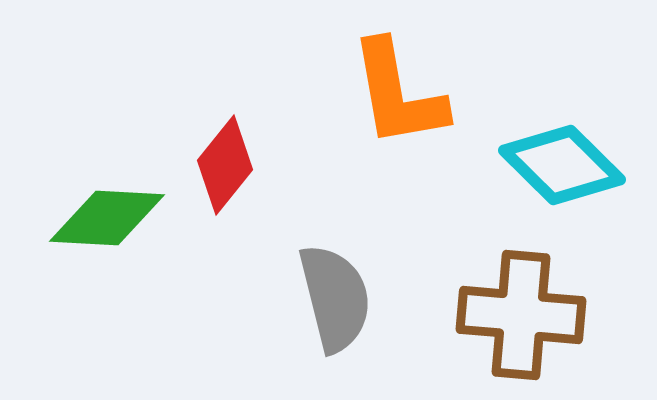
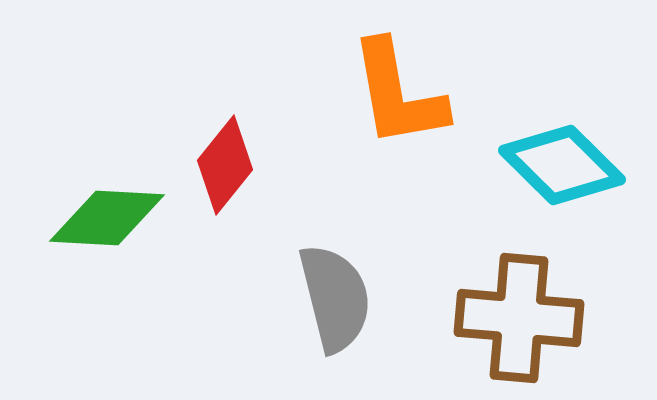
brown cross: moved 2 px left, 3 px down
